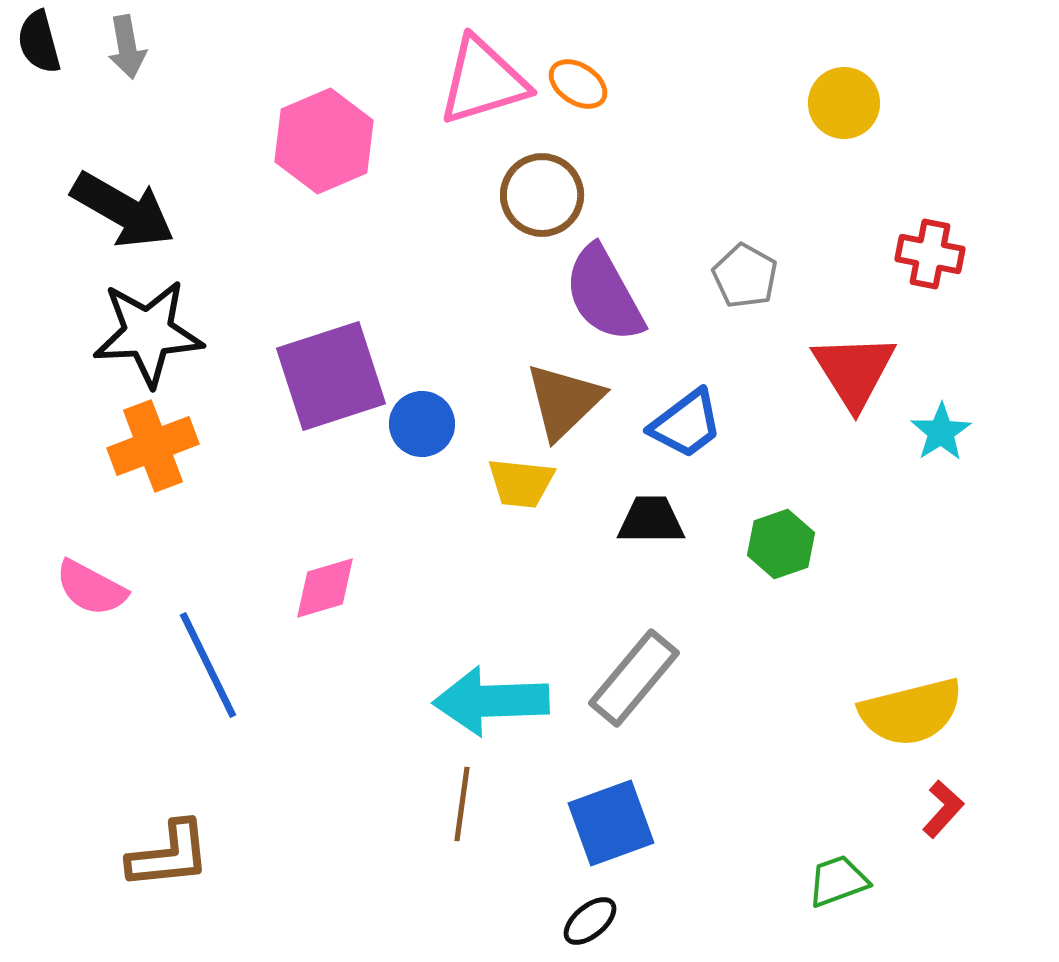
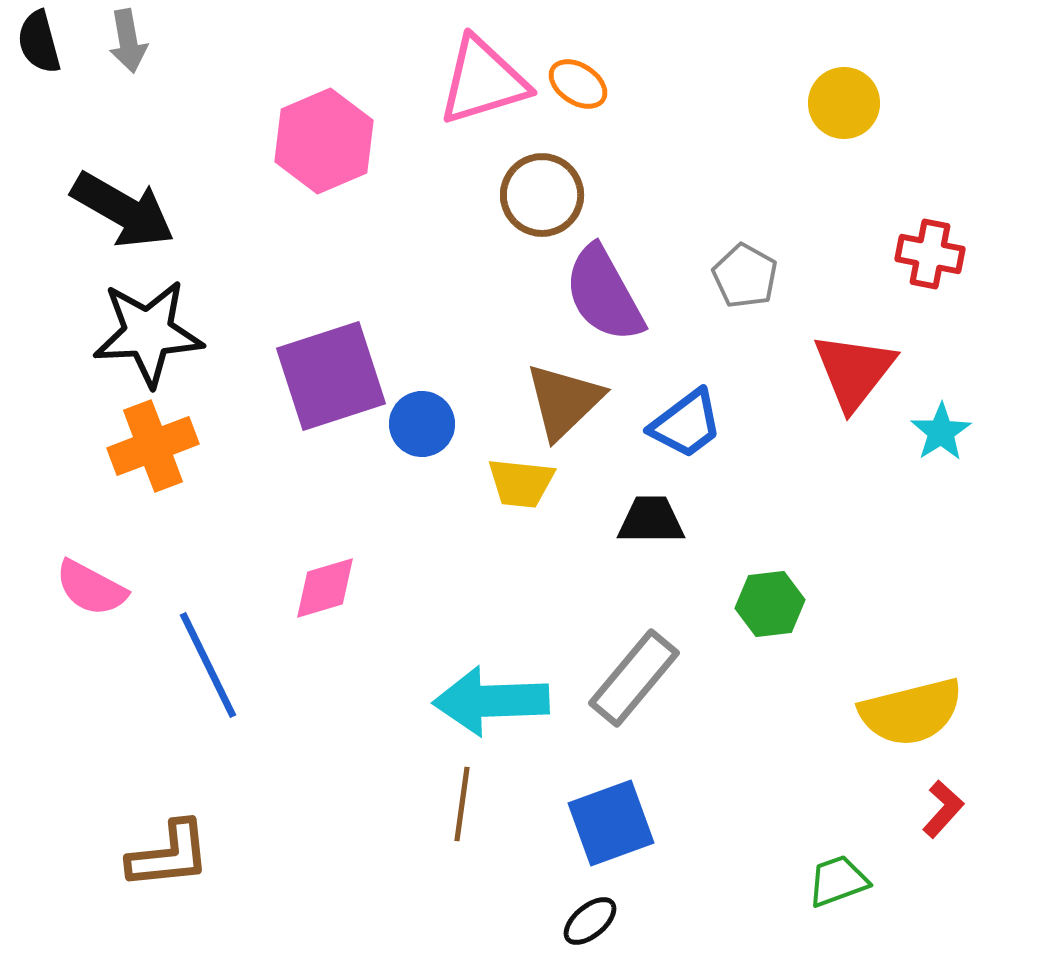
gray arrow: moved 1 px right, 6 px up
red triangle: rotated 10 degrees clockwise
green hexagon: moved 11 px left, 60 px down; rotated 12 degrees clockwise
